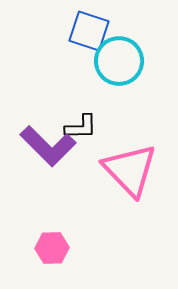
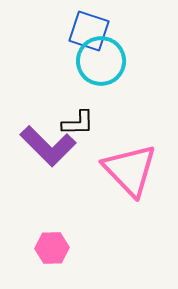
cyan circle: moved 18 px left
black L-shape: moved 3 px left, 4 px up
